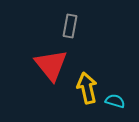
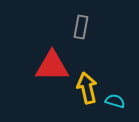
gray rectangle: moved 11 px right, 1 px down
red triangle: moved 1 px right, 1 px down; rotated 51 degrees counterclockwise
